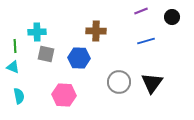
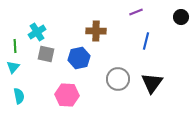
purple line: moved 5 px left, 1 px down
black circle: moved 9 px right
cyan cross: rotated 30 degrees counterclockwise
blue line: rotated 60 degrees counterclockwise
blue hexagon: rotated 15 degrees counterclockwise
cyan triangle: rotated 48 degrees clockwise
gray circle: moved 1 px left, 3 px up
pink hexagon: moved 3 px right
